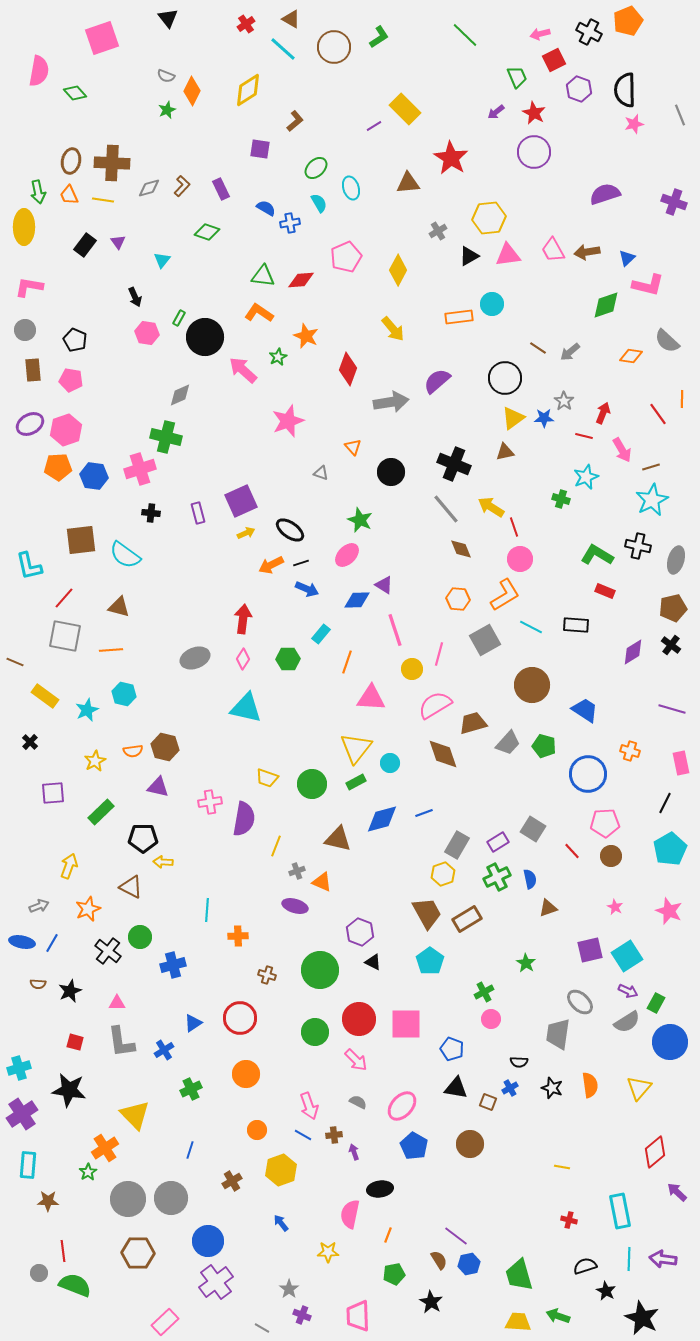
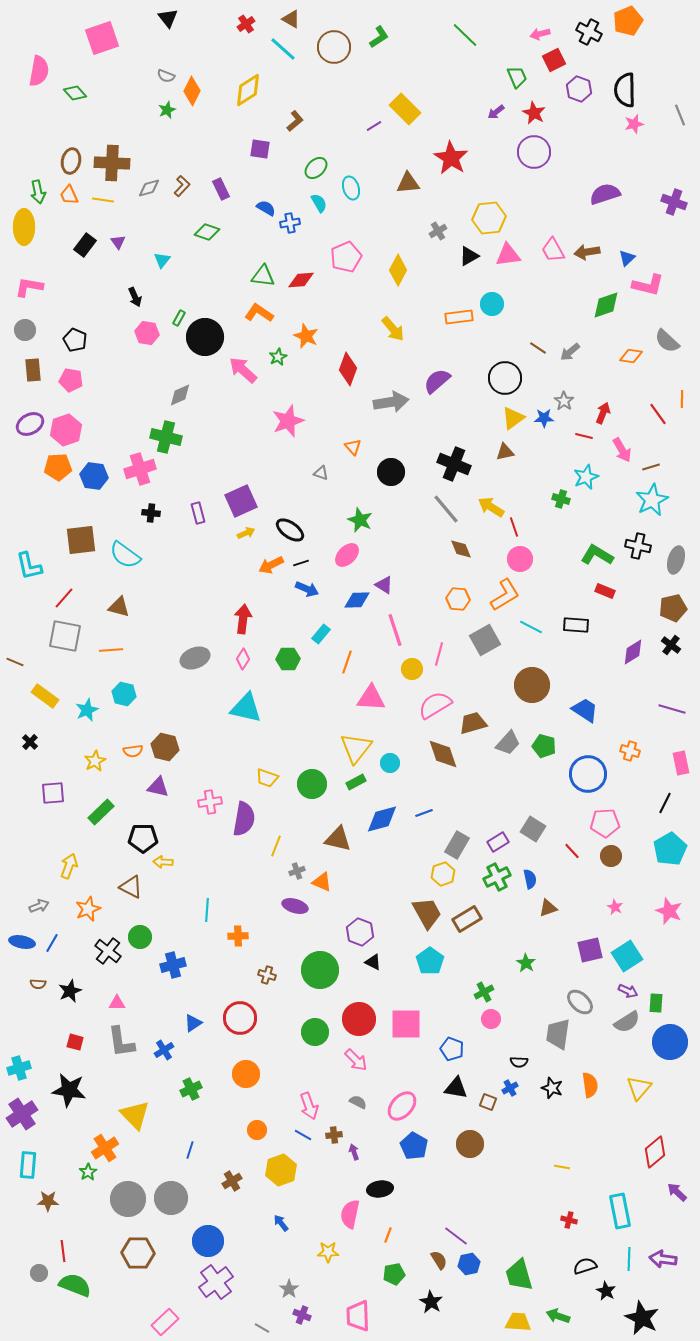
green rectangle at (656, 1003): rotated 24 degrees counterclockwise
